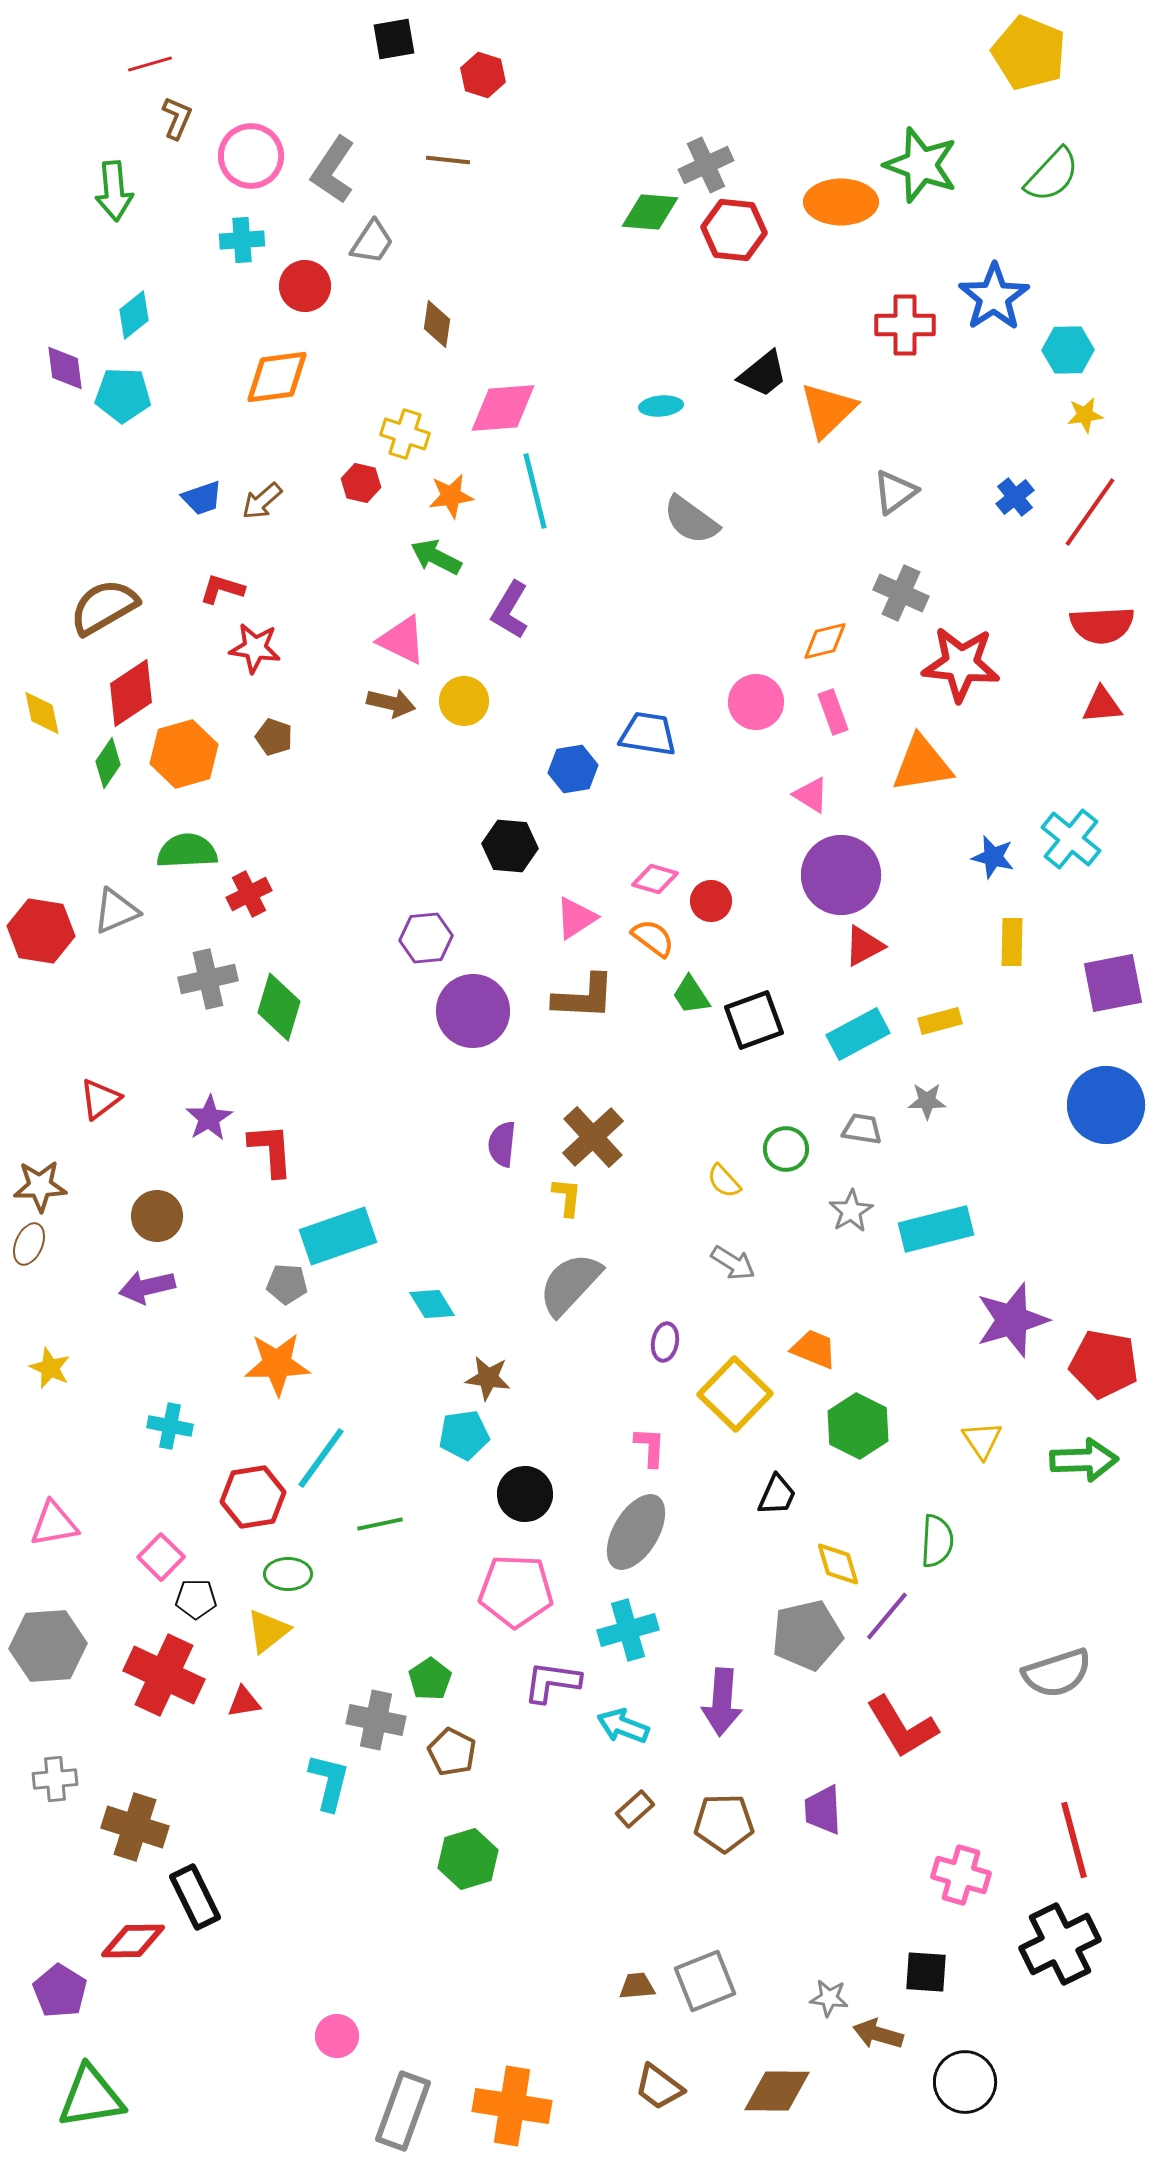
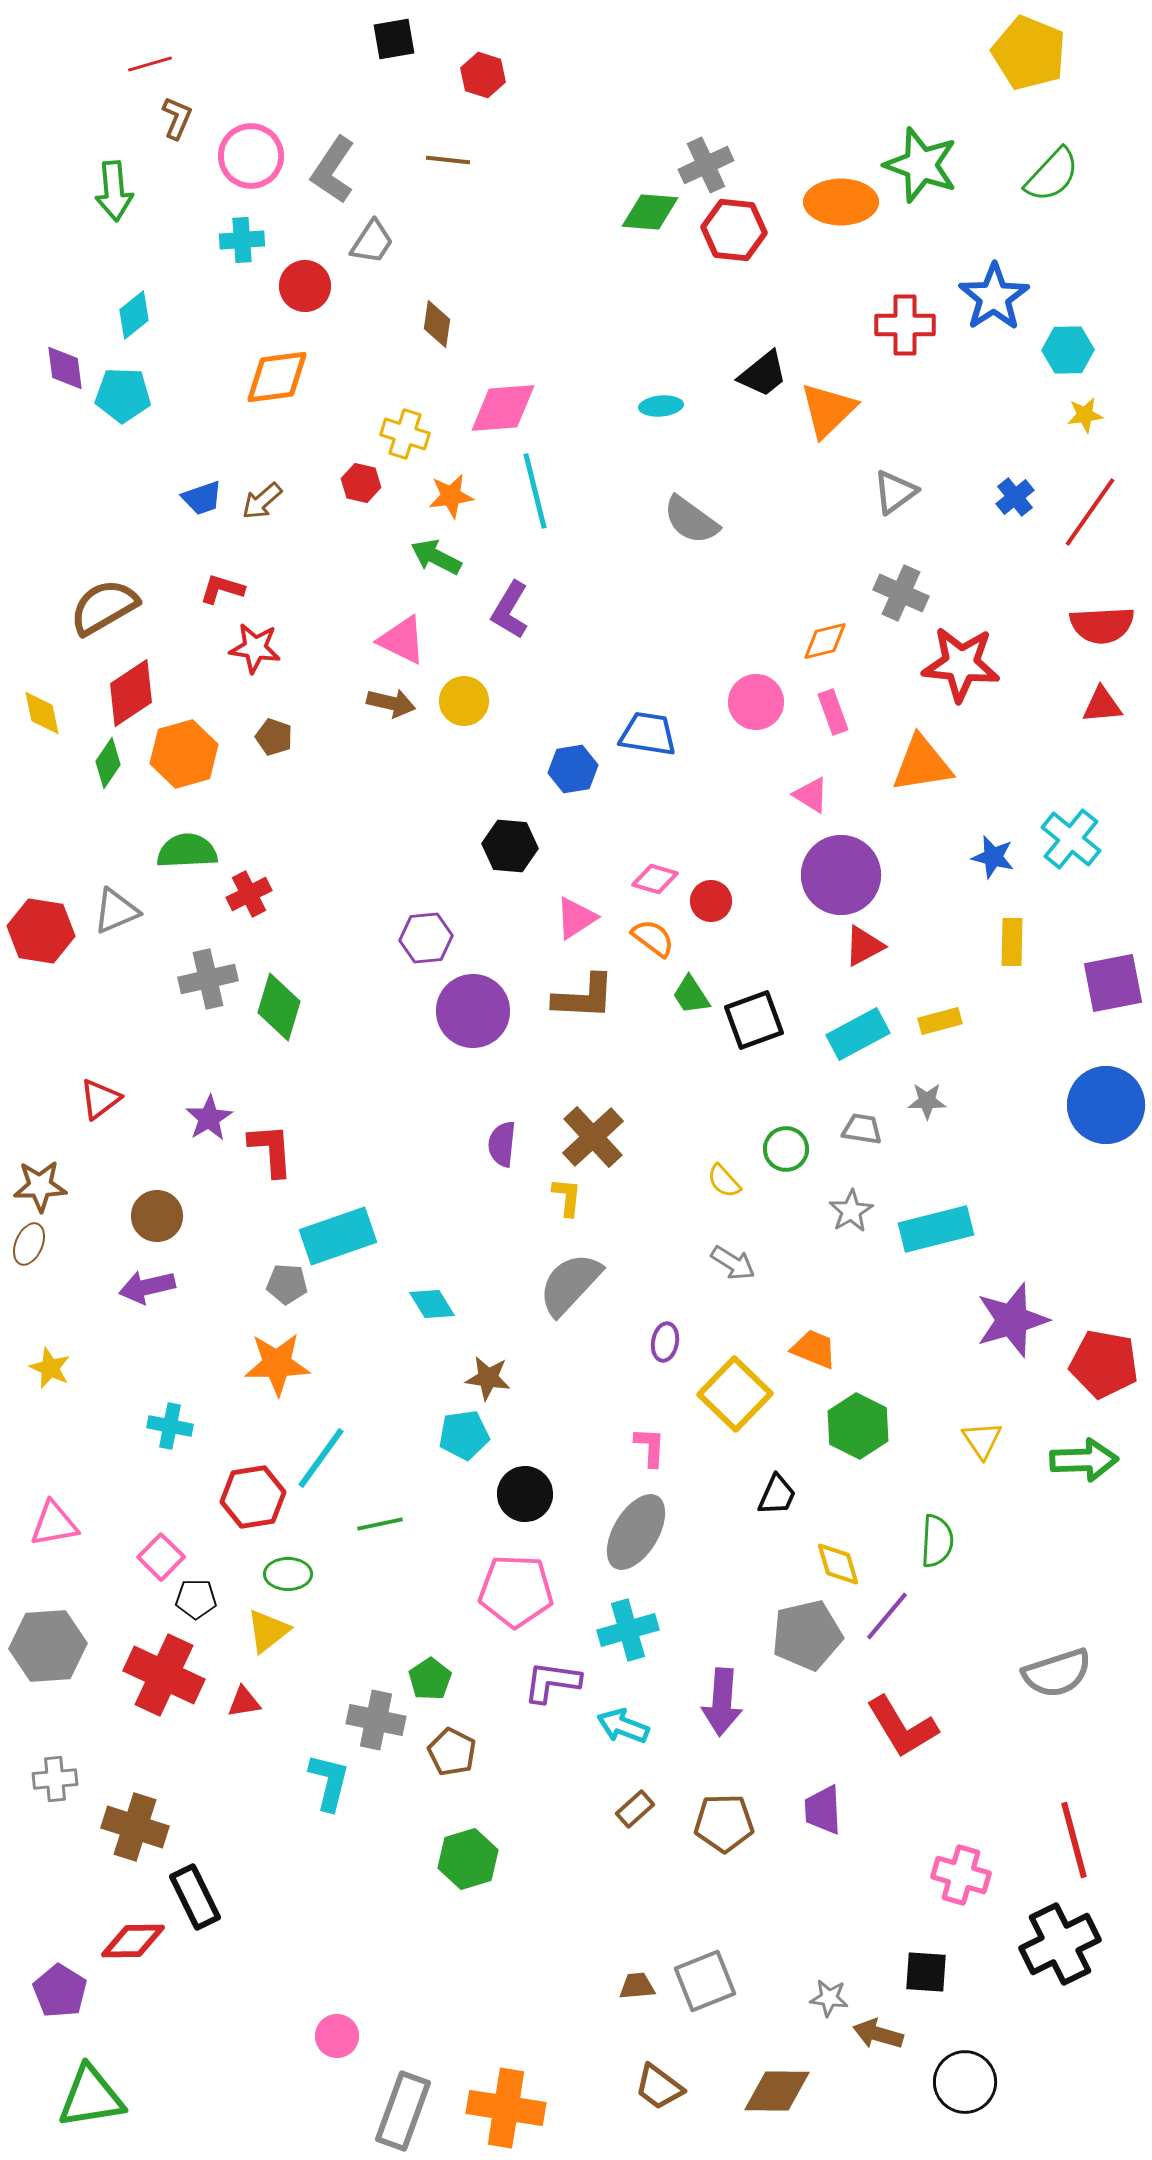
orange cross at (512, 2106): moved 6 px left, 2 px down
